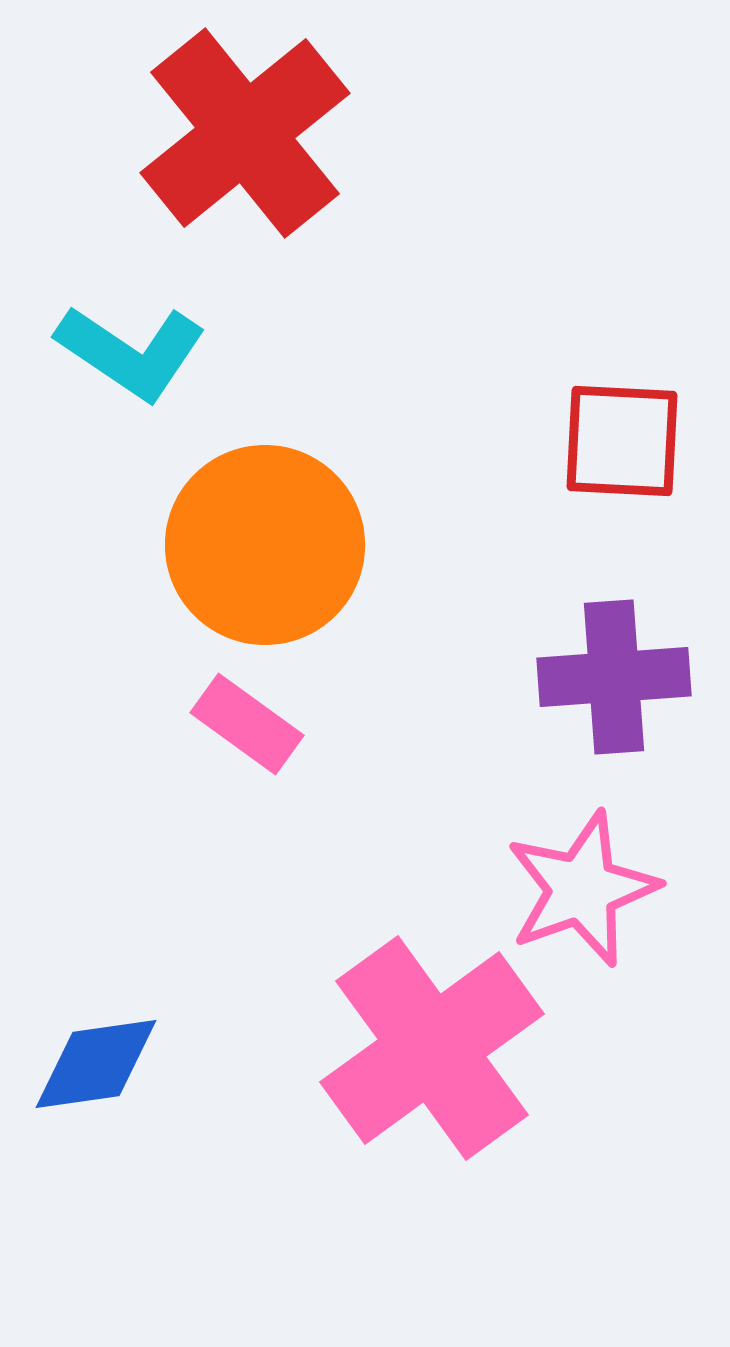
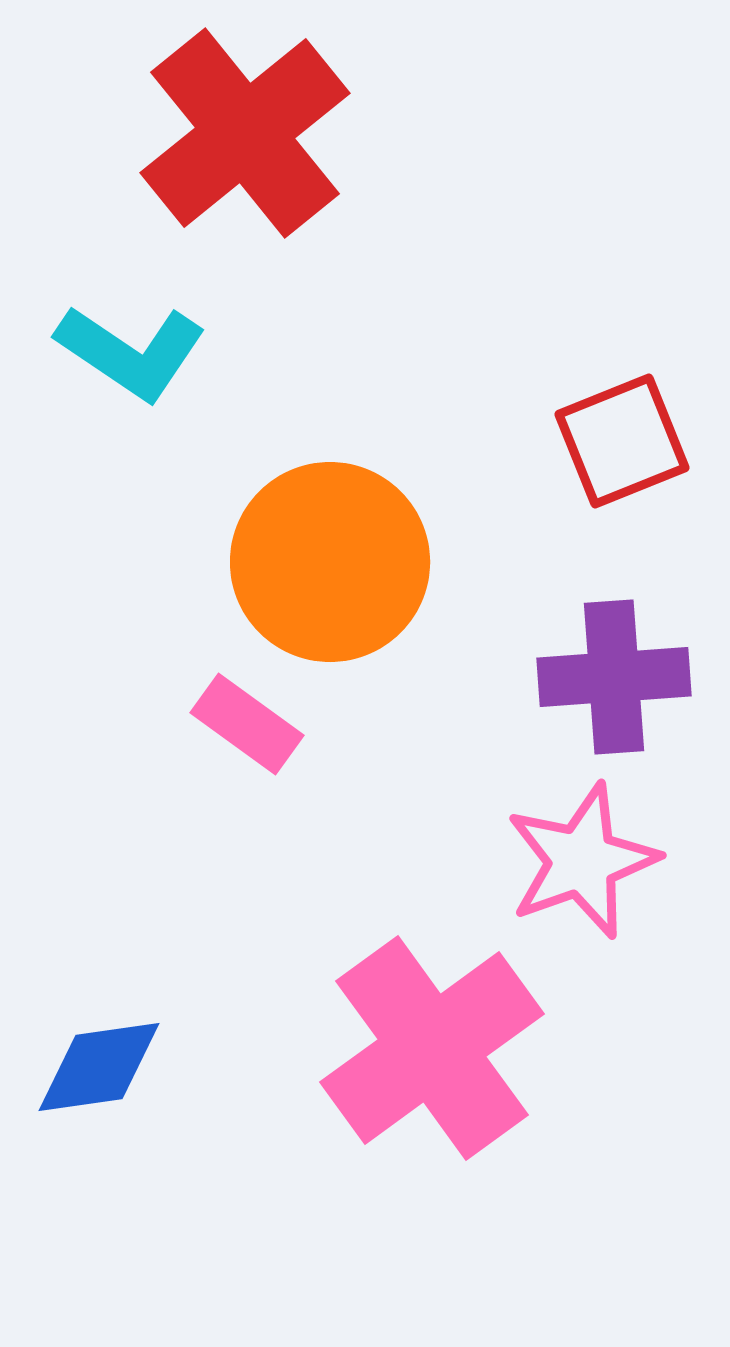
red square: rotated 25 degrees counterclockwise
orange circle: moved 65 px right, 17 px down
pink star: moved 28 px up
blue diamond: moved 3 px right, 3 px down
